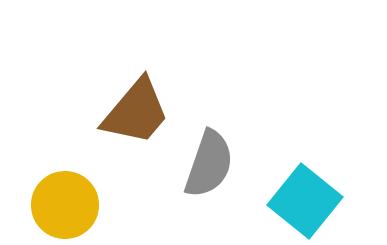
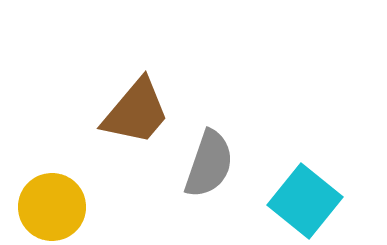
yellow circle: moved 13 px left, 2 px down
